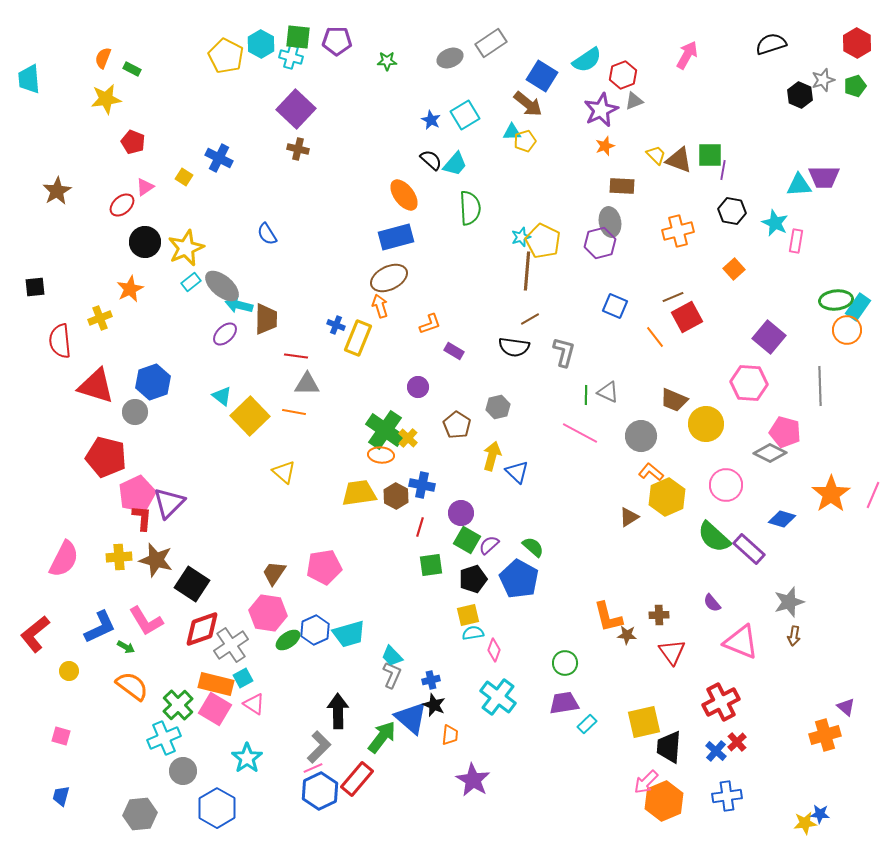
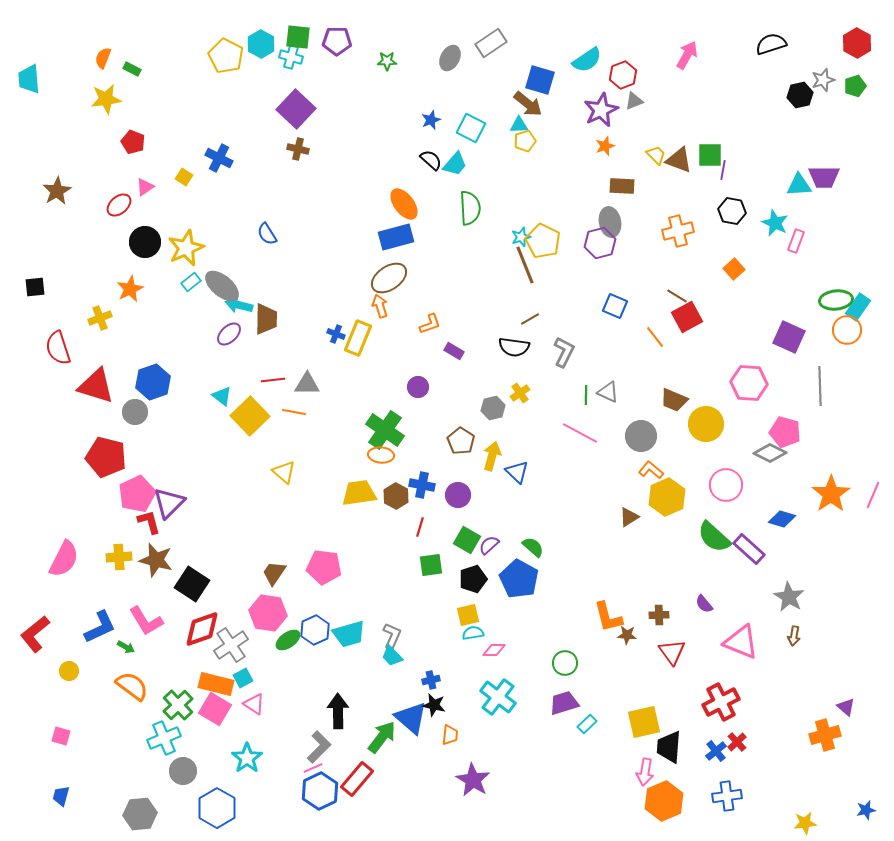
gray ellipse at (450, 58): rotated 40 degrees counterclockwise
blue square at (542, 76): moved 2 px left, 4 px down; rotated 16 degrees counterclockwise
black hexagon at (800, 95): rotated 25 degrees clockwise
cyan square at (465, 115): moved 6 px right, 13 px down; rotated 32 degrees counterclockwise
blue star at (431, 120): rotated 24 degrees clockwise
cyan triangle at (512, 132): moved 7 px right, 7 px up
orange ellipse at (404, 195): moved 9 px down
red ellipse at (122, 205): moved 3 px left
pink rectangle at (796, 241): rotated 10 degrees clockwise
brown line at (527, 271): moved 2 px left, 6 px up; rotated 27 degrees counterclockwise
brown ellipse at (389, 278): rotated 9 degrees counterclockwise
brown line at (673, 297): moved 4 px right, 1 px up; rotated 55 degrees clockwise
blue cross at (336, 325): moved 9 px down
purple ellipse at (225, 334): moved 4 px right
purple square at (769, 337): moved 20 px right; rotated 16 degrees counterclockwise
red semicircle at (60, 341): moved 2 px left, 7 px down; rotated 12 degrees counterclockwise
gray L-shape at (564, 352): rotated 12 degrees clockwise
red line at (296, 356): moved 23 px left, 24 px down; rotated 15 degrees counterclockwise
gray hexagon at (498, 407): moved 5 px left, 1 px down
brown pentagon at (457, 425): moved 4 px right, 16 px down
yellow cross at (408, 438): moved 112 px right, 45 px up; rotated 12 degrees clockwise
orange L-shape at (651, 472): moved 2 px up
purple circle at (461, 513): moved 3 px left, 18 px up
red L-shape at (142, 518): moved 7 px right, 4 px down; rotated 20 degrees counterclockwise
pink pentagon at (324, 567): rotated 16 degrees clockwise
gray star at (789, 602): moved 5 px up; rotated 24 degrees counterclockwise
purple semicircle at (712, 603): moved 8 px left, 1 px down
pink diamond at (494, 650): rotated 70 degrees clockwise
gray L-shape at (392, 675): moved 39 px up
purple trapezoid at (564, 703): rotated 8 degrees counterclockwise
black star at (434, 705): rotated 10 degrees counterclockwise
blue cross at (716, 751): rotated 10 degrees clockwise
pink arrow at (646, 782): moved 1 px left, 10 px up; rotated 36 degrees counterclockwise
blue star at (820, 814): moved 46 px right, 4 px up; rotated 18 degrees counterclockwise
